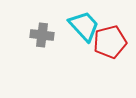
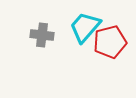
cyan trapezoid: moved 1 px right, 1 px down; rotated 96 degrees counterclockwise
